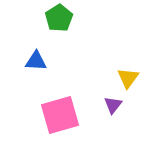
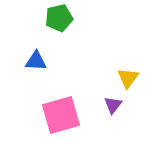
green pentagon: rotated 20 degrees clockwise
pink square: moved 1 px right
